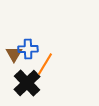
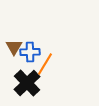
blue cross: moved 2 px right, 3 px down
brown triangle: moved 7 px up
